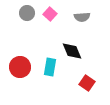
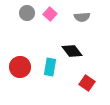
black diamond: rotated 15 degrees counterclockwise
